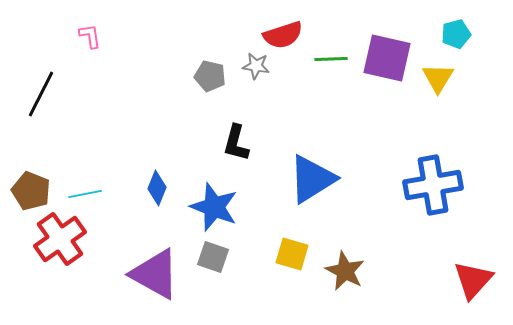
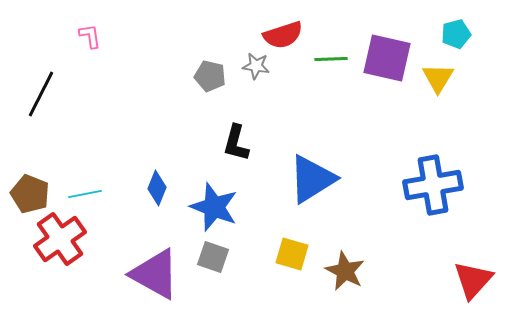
brown pentagon: moved 1 px left, 3 px down
